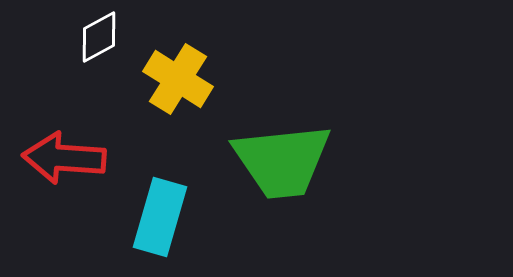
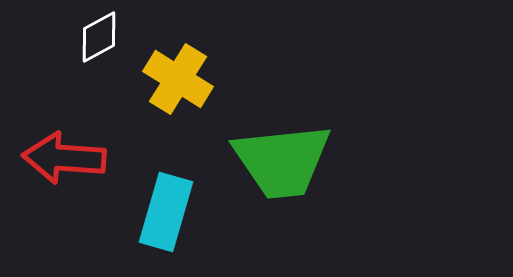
cyan rectangle: moved 6 px right, 5 px up
